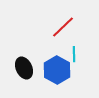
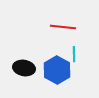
red line: rotated 50 degrees clockwise
black ellipse: rotated 55 degrees counterclockwise
